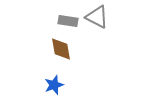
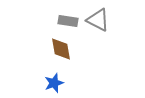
gray triangle: moved 1 px right, 3 px down
blue star: moved 2 px up
